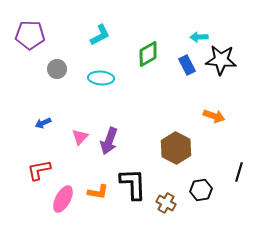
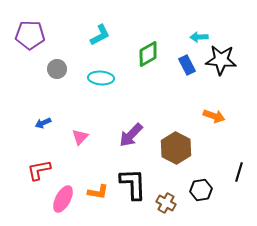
purple arrow: moved 22 px right, 6 px up; rotated 24 degrees clockwise
